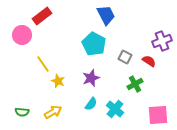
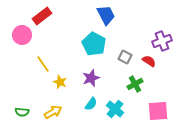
yellow star: moved 2 px right, 1 px down
pink square: moved 4 px up
